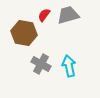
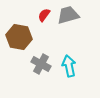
brown hexagon: moved 5 px left, 4 px down
